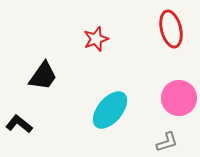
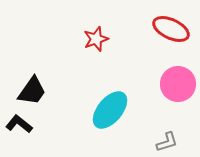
red ellipse: rotated 51 degrees counterclockwise
black trapezoid: moved 11 px left, 15 px down
pink circle: moved 1 px left, 14 px up
